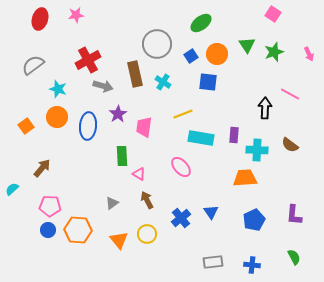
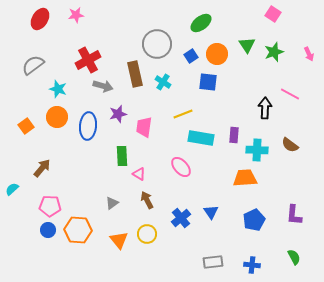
red ellipse at (40, 19): rotated 15 degrees clockwise
purple star at (118, 114): rotated 18 degrees clockwise
